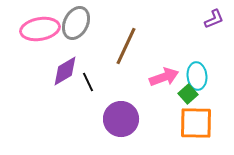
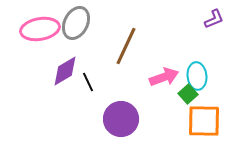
orange square: moved 8 px right, 2 px up
